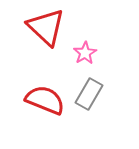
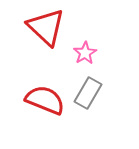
gray rectangle: moved 1 px left, 1 px up
